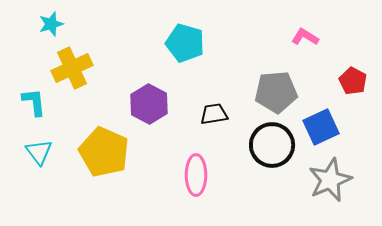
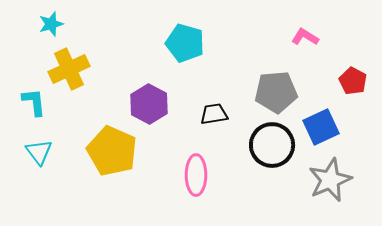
yellow cross: moved 3 px left, 1 px down
yellow pentagon: moved 8 px right, 1 px up
